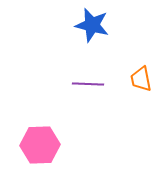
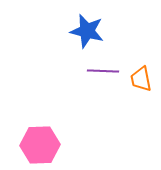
blue star: moved 5 px left, 6 px down
purple line: moved 15 px right, 13 px up
